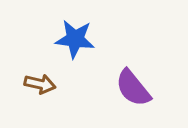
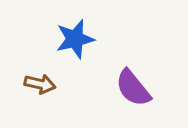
blue star: rotated 21 degrees counterclockwise
